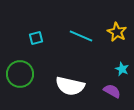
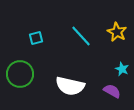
cyan line: rotated 25 degrees clockwise
